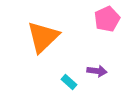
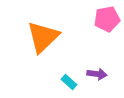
pink pentagon: rotated 15 degrees clockwise
purple arrow: moved 3 px down
